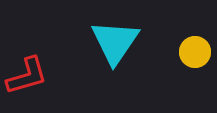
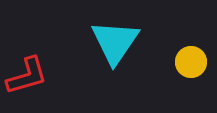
yellow circle: moved 4 px left, 10 px down
